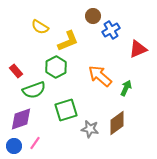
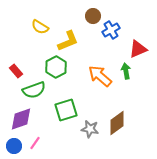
green arrow: moved 17 px up; rotated 35 degrees counterclockwise
